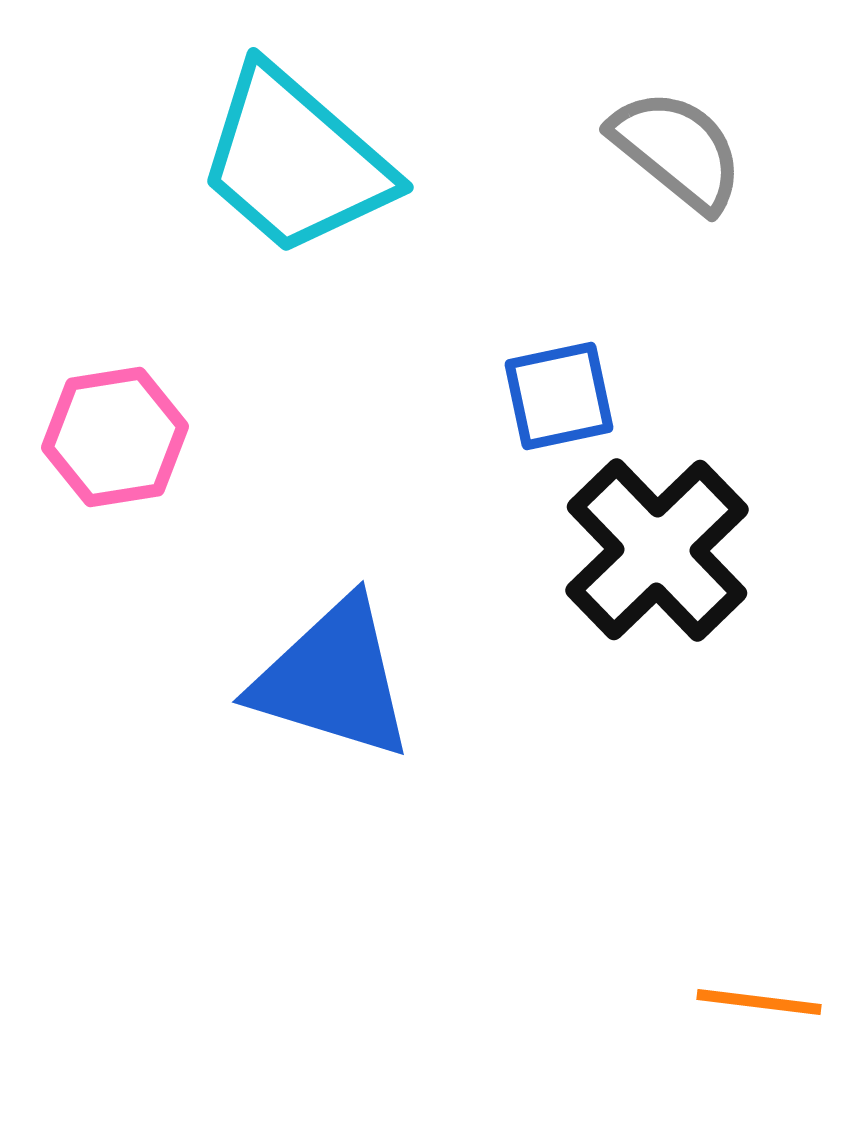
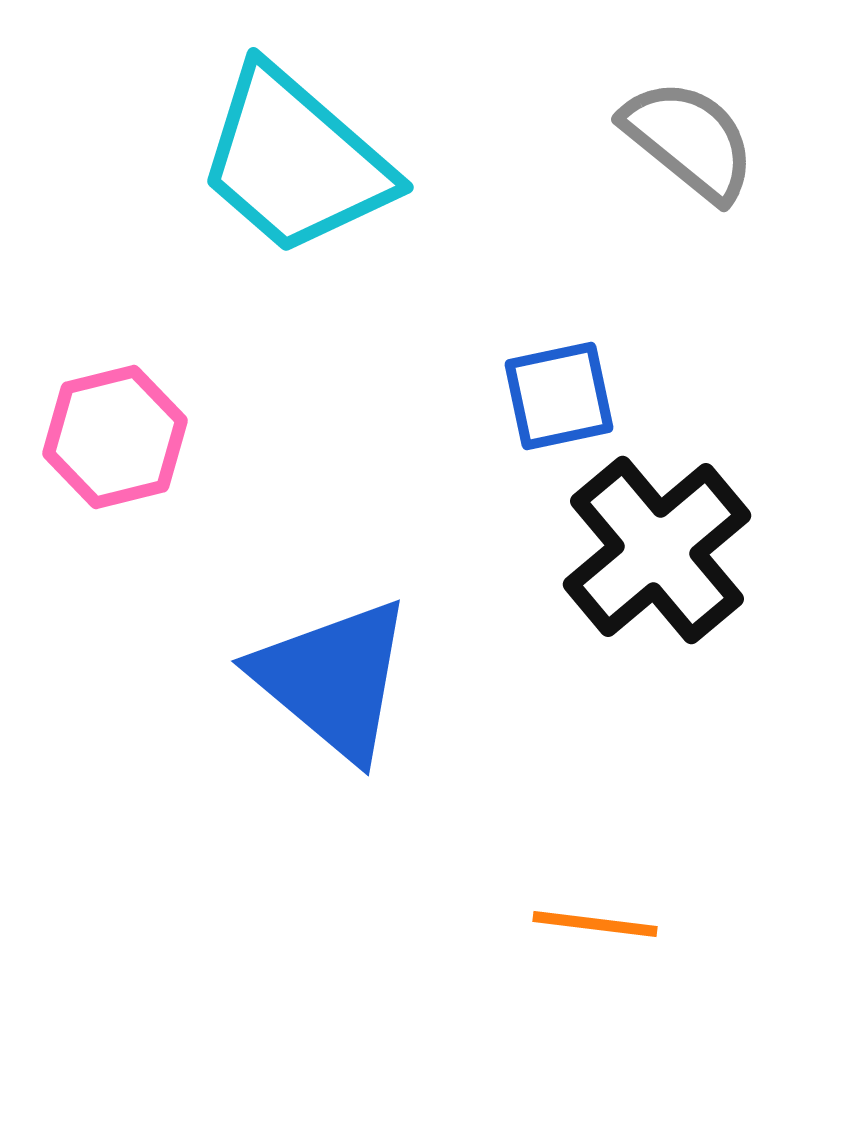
gray semicircle: moved 12 px right, 10 px up
pink hexagon: rotated 5 degrees counterclockwise
black cross: rotated 4 degrees clockwise
blue triangle: rotated 23 degrees clockwise
orange line: moved 164 px left, 78 px up
